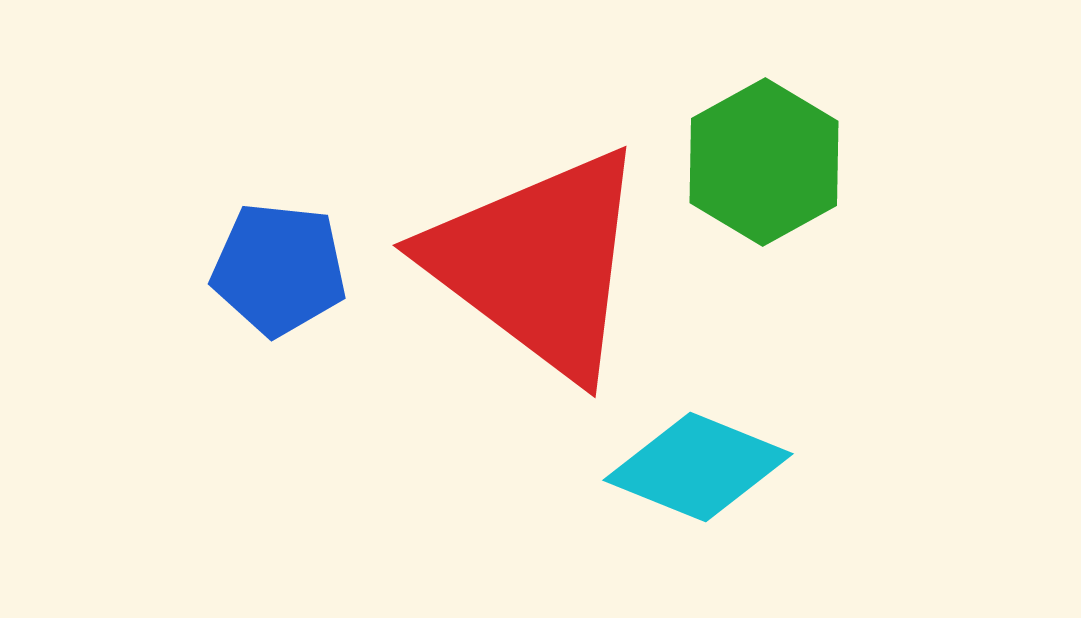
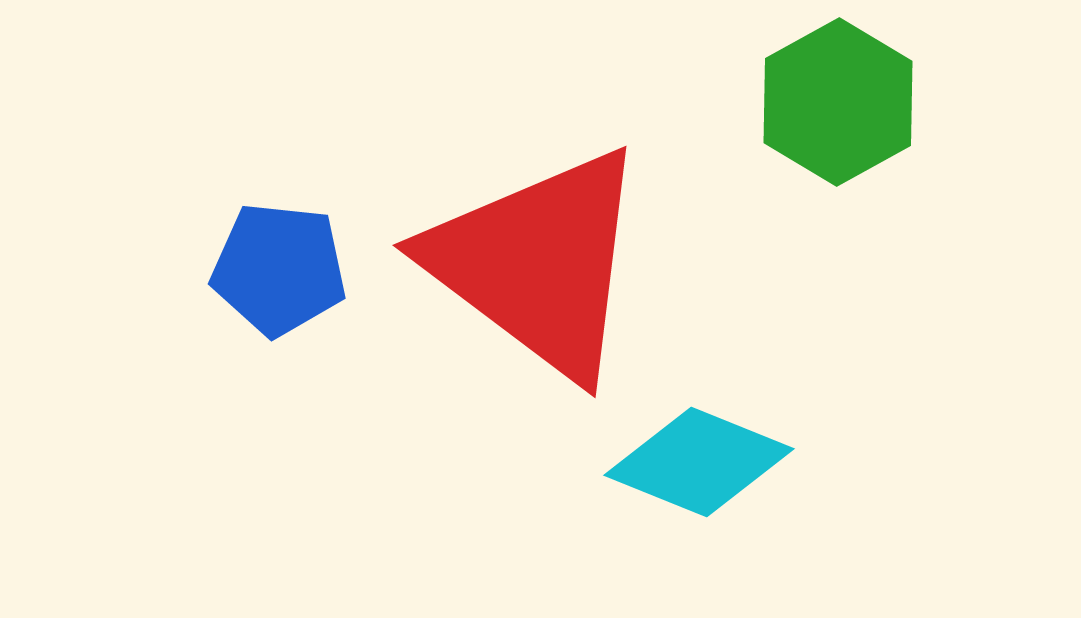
green hexagon: moved 74 px right, 60 px up
cyan diamond: moved 1 px right, 5 px up
